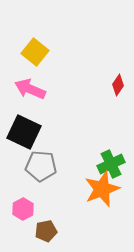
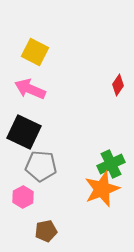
yellow square: rotated 12 degrees counterclockwise
pink hexagon: moved 12 px up
